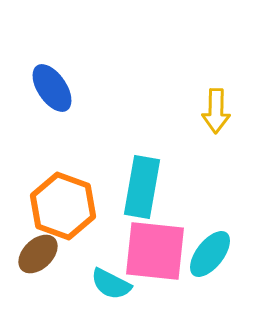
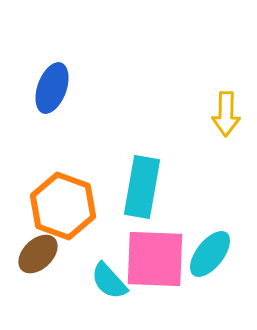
blue ellipse: rotated 54 degrees clockwise
yellow arrow: moved 10 px right, 3 px down
pink square: moved 8 px down; rotated 4 degrees counterclockwise
cyan semicircle: moved 2 px left, 3 px up; rotated 21 degrees clockwise
